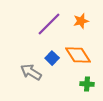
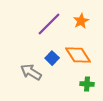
orange star: rotated 14 degrees counterclockwise
